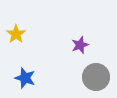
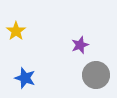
yellow star: moved 3 px up
gray circle: moved 2 px up
